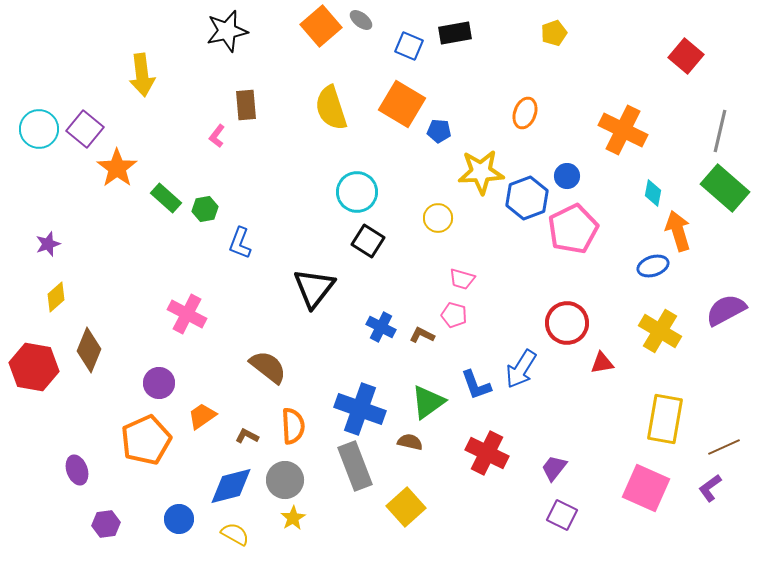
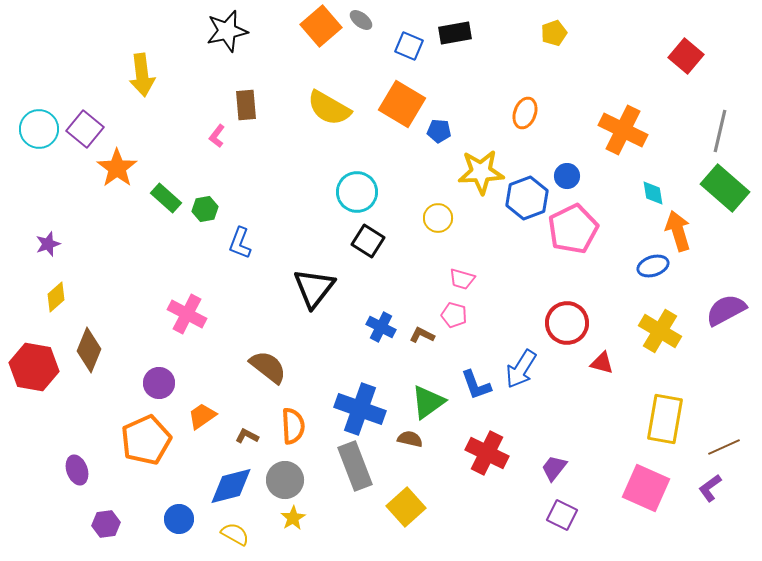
yellow semicircle at (331, 108): moved 2 px left; rotated 42 degrees counterclockwise
cyan diamond at (653, 193): rotated 20 degrees counterclockwise
red triangle at (602, 363): rotated 25 degrees clockwise
brown semicircle at (410, 442): moved 3 px up
